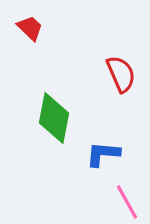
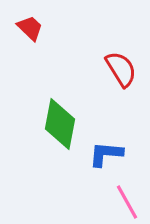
red semicircle: moved 5 px up; rotated 9 degrees counterclockwise
green diamond: moved 6 px right, 6 px down
blue L-shape: moved 3 px right
